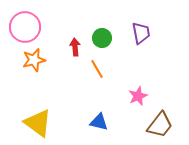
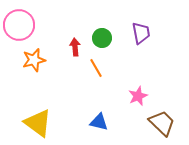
pink circle: moved 6 px left, 2 px up
orange line: moved 1 px left, 1 px up
brown trapezoid: moved 2 px right, 2 px up; rotated 84 degrees counterclockwise
